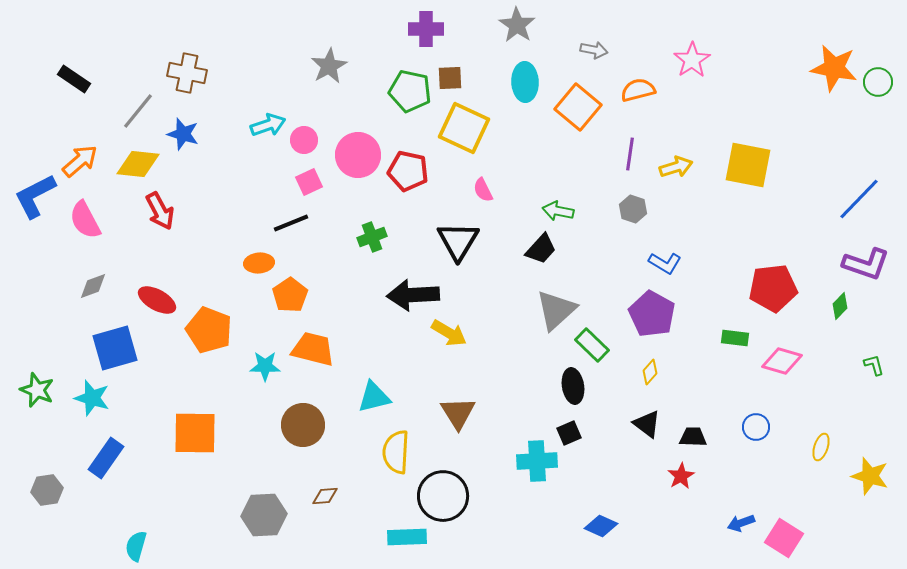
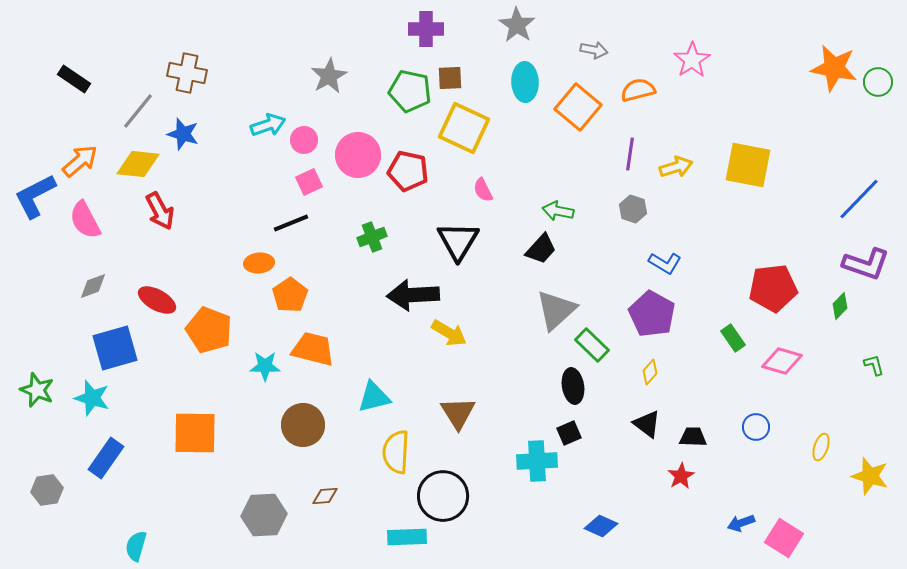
gray star at (329, 66): moved 10 px down
green rectangle at (735, 338): moved 2 px left; rotated 48 degrees clockwise
